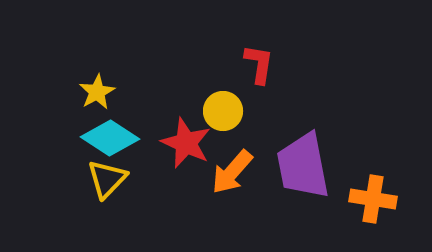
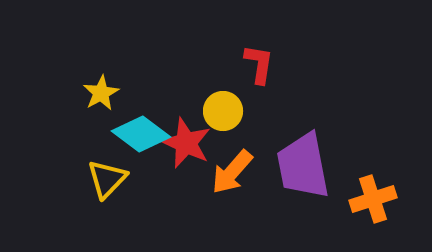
yellow star: moved 4 px right, 1 px down
cyan diamond: moved 31 px right, 4 px up; rotated 4 degrees clockwise
orange cross: rotated 27 degrees counterclockwise
